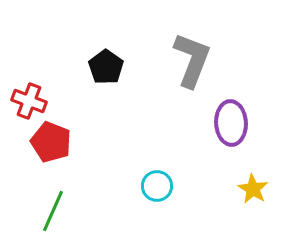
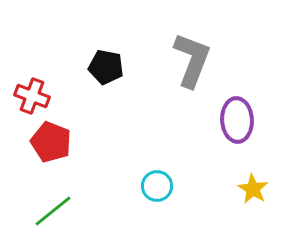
black pentagon: rotated 24 degrees counterclockwise
red cross: moved 3 px right, 5 px up
purple ellipse: moved 6 px right, 3 px up
green line: rotated 27 degrees clockwise
